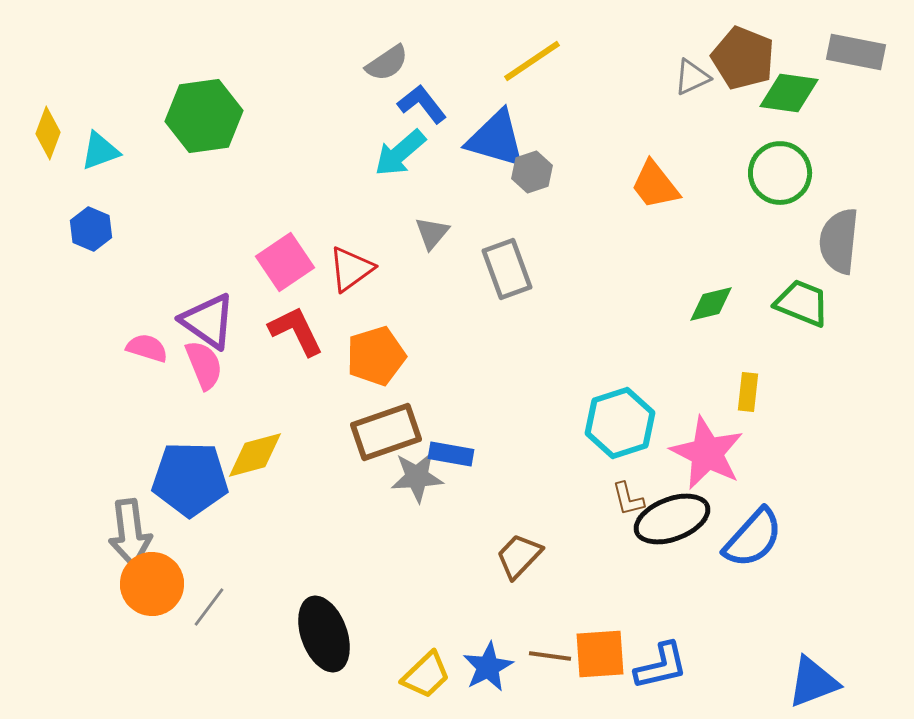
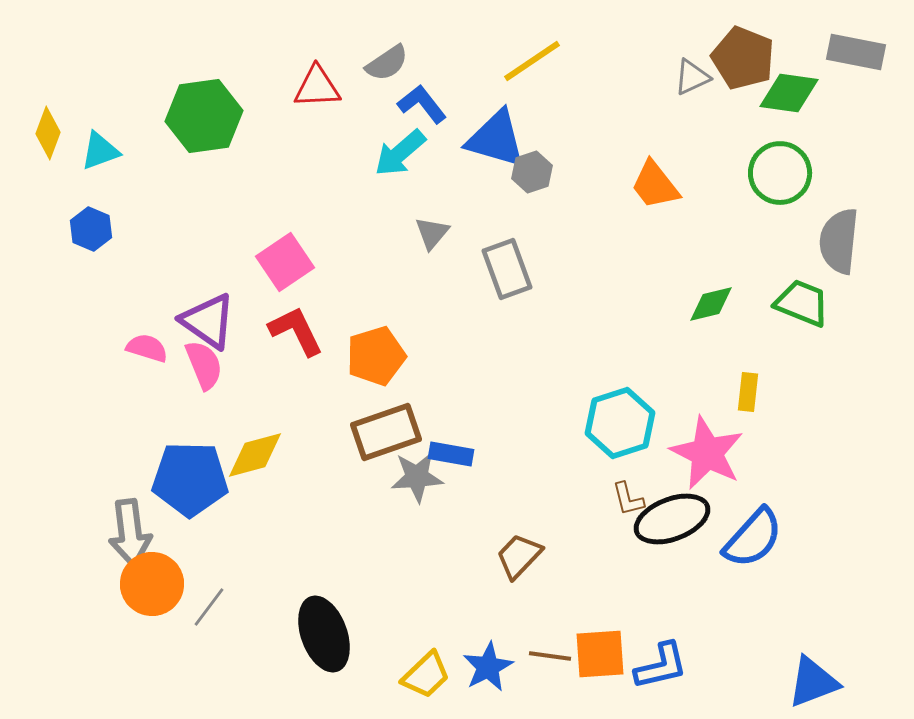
red triangle at (351, 269): moved 34 px left, 182 px up; rotated 33 degrees clockwise
